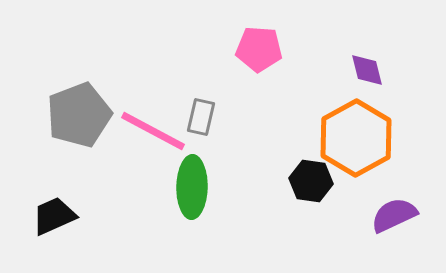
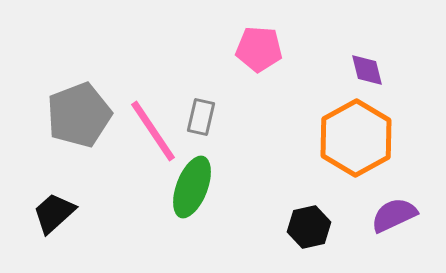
pink line: rotated 28 degrees clockwise
black hexagon: moved 2 px left, 46 px down; rotated 21 degrees counterclockwise
green ellipse: rotated 20 degrees clockwise
black trapezoid: moved 3 px up; rotated 18 degrees counterclockwise
